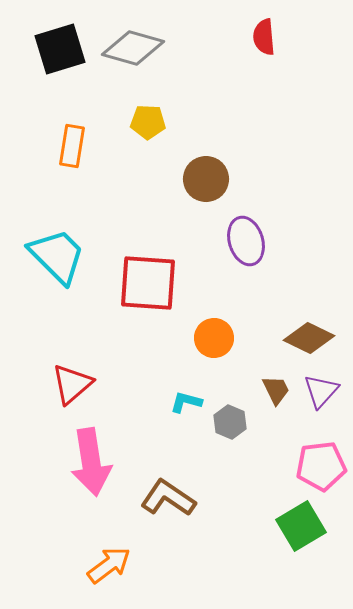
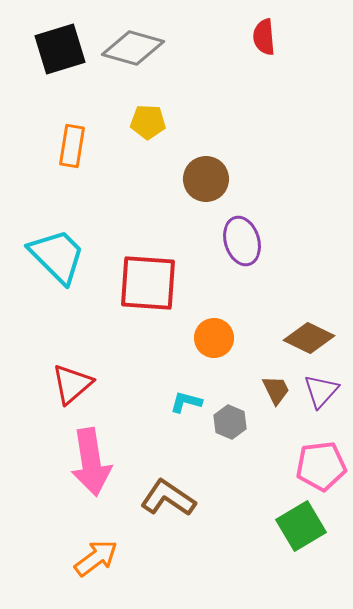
purple ellipse: moved 4 px left
orange arrow: moved 13 px left, 7 px up
